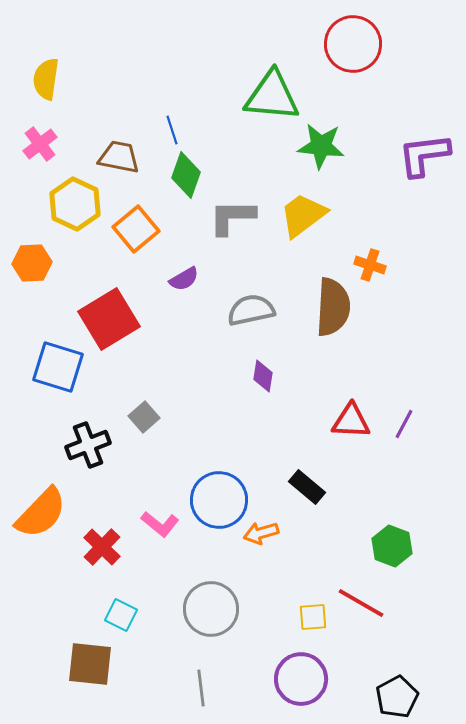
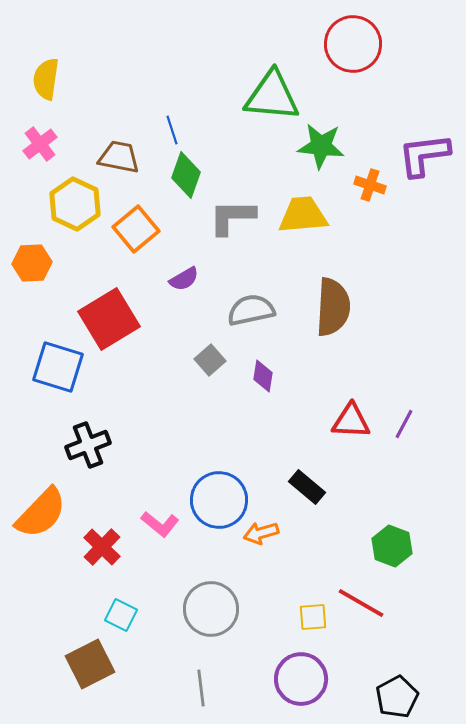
yellow trapezoid: rotated 32 degrees clockwise
orange cross: moved 80 px up
gray square: moved 66 px right, 57 px up
brown square: rotated 33 degrees counterclockwise
